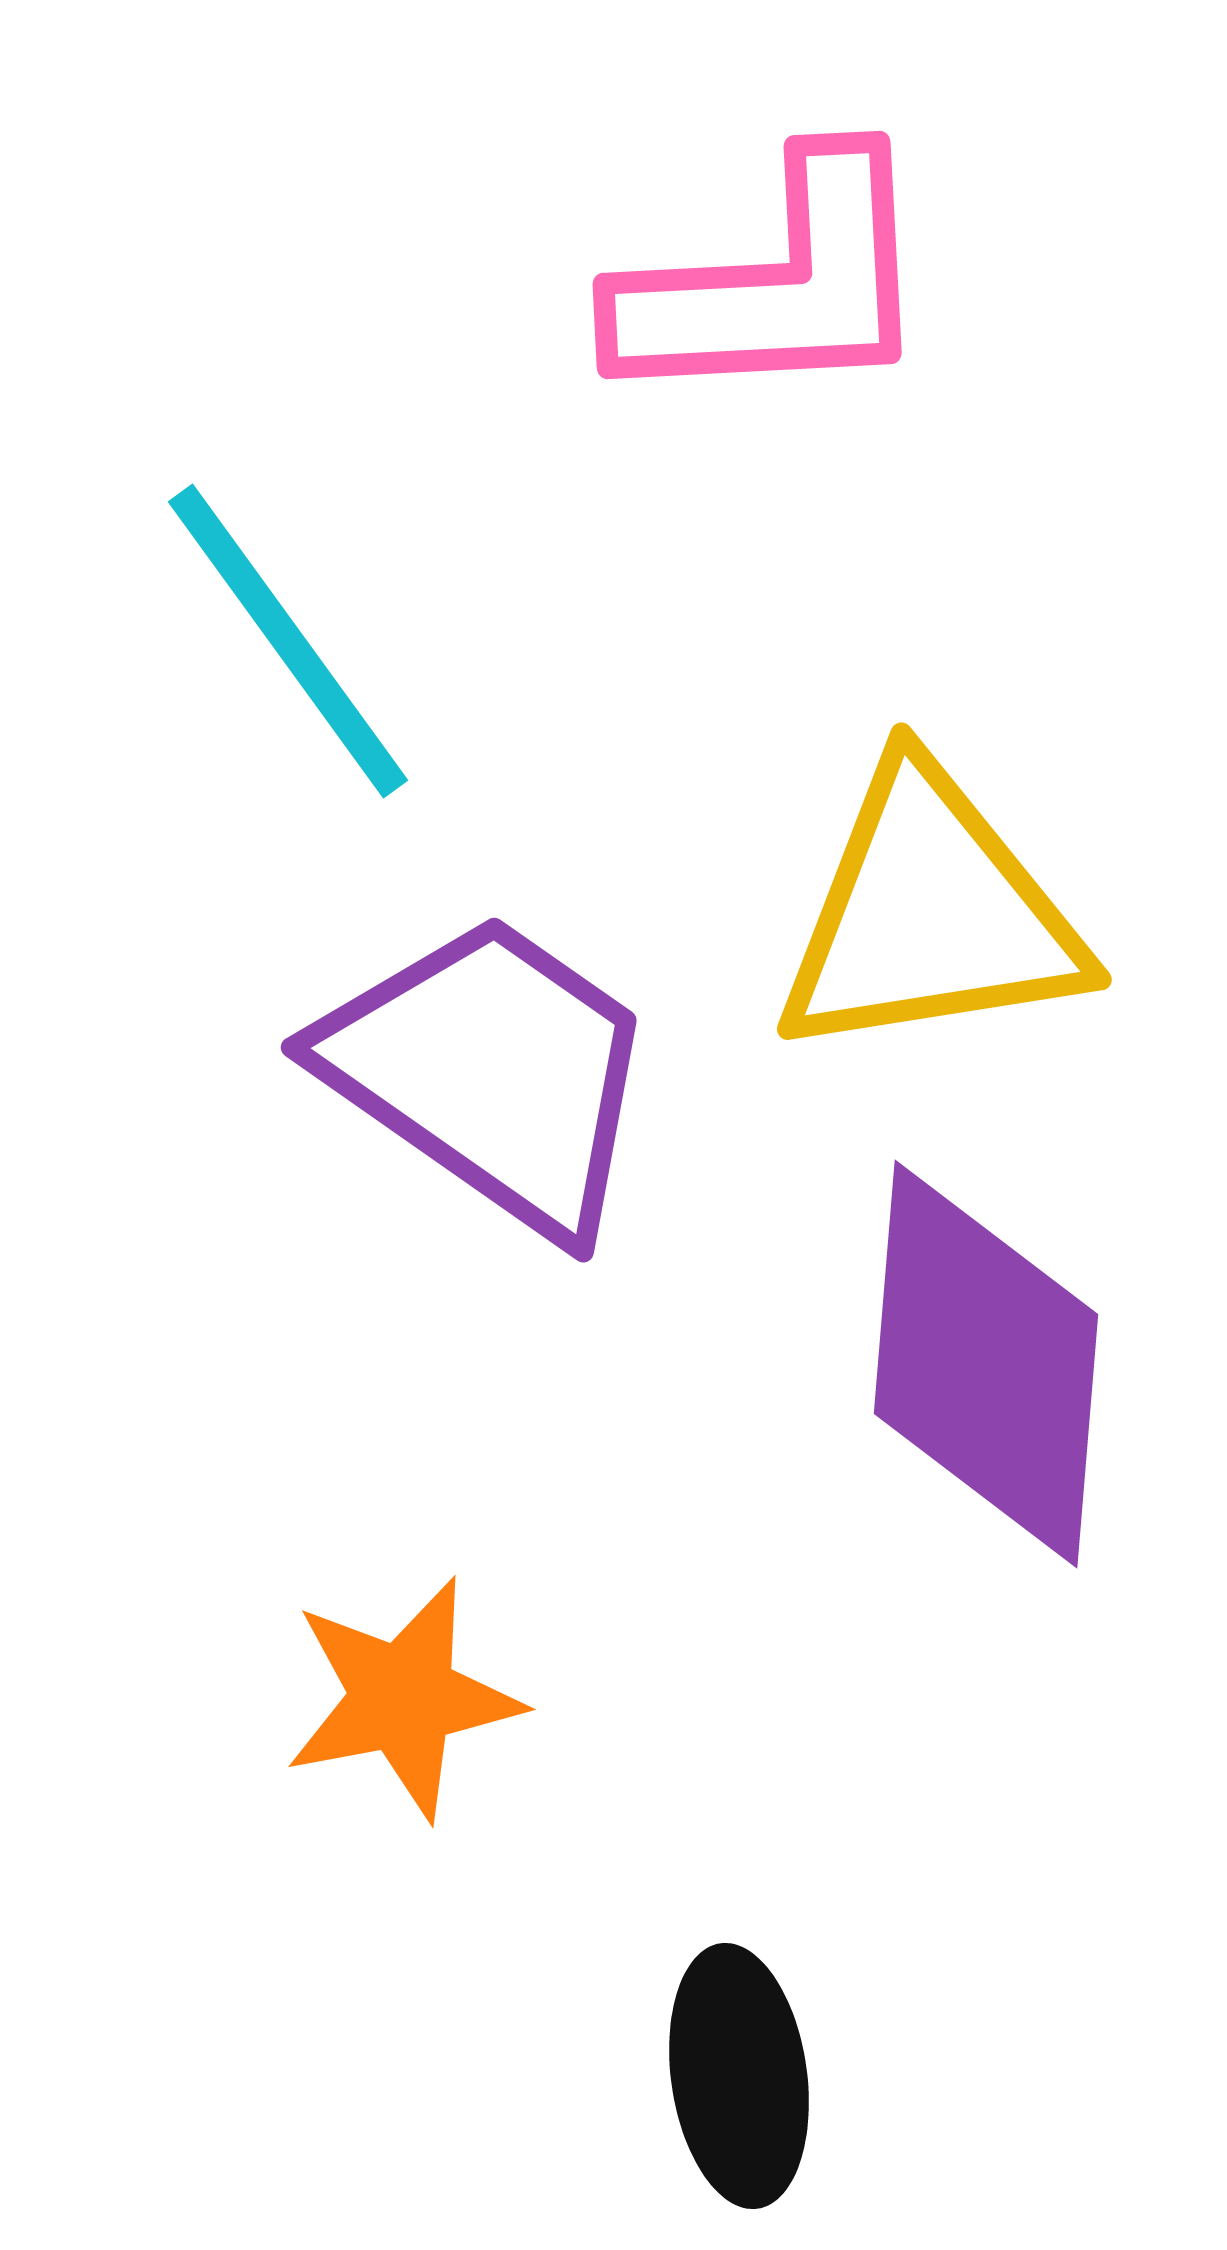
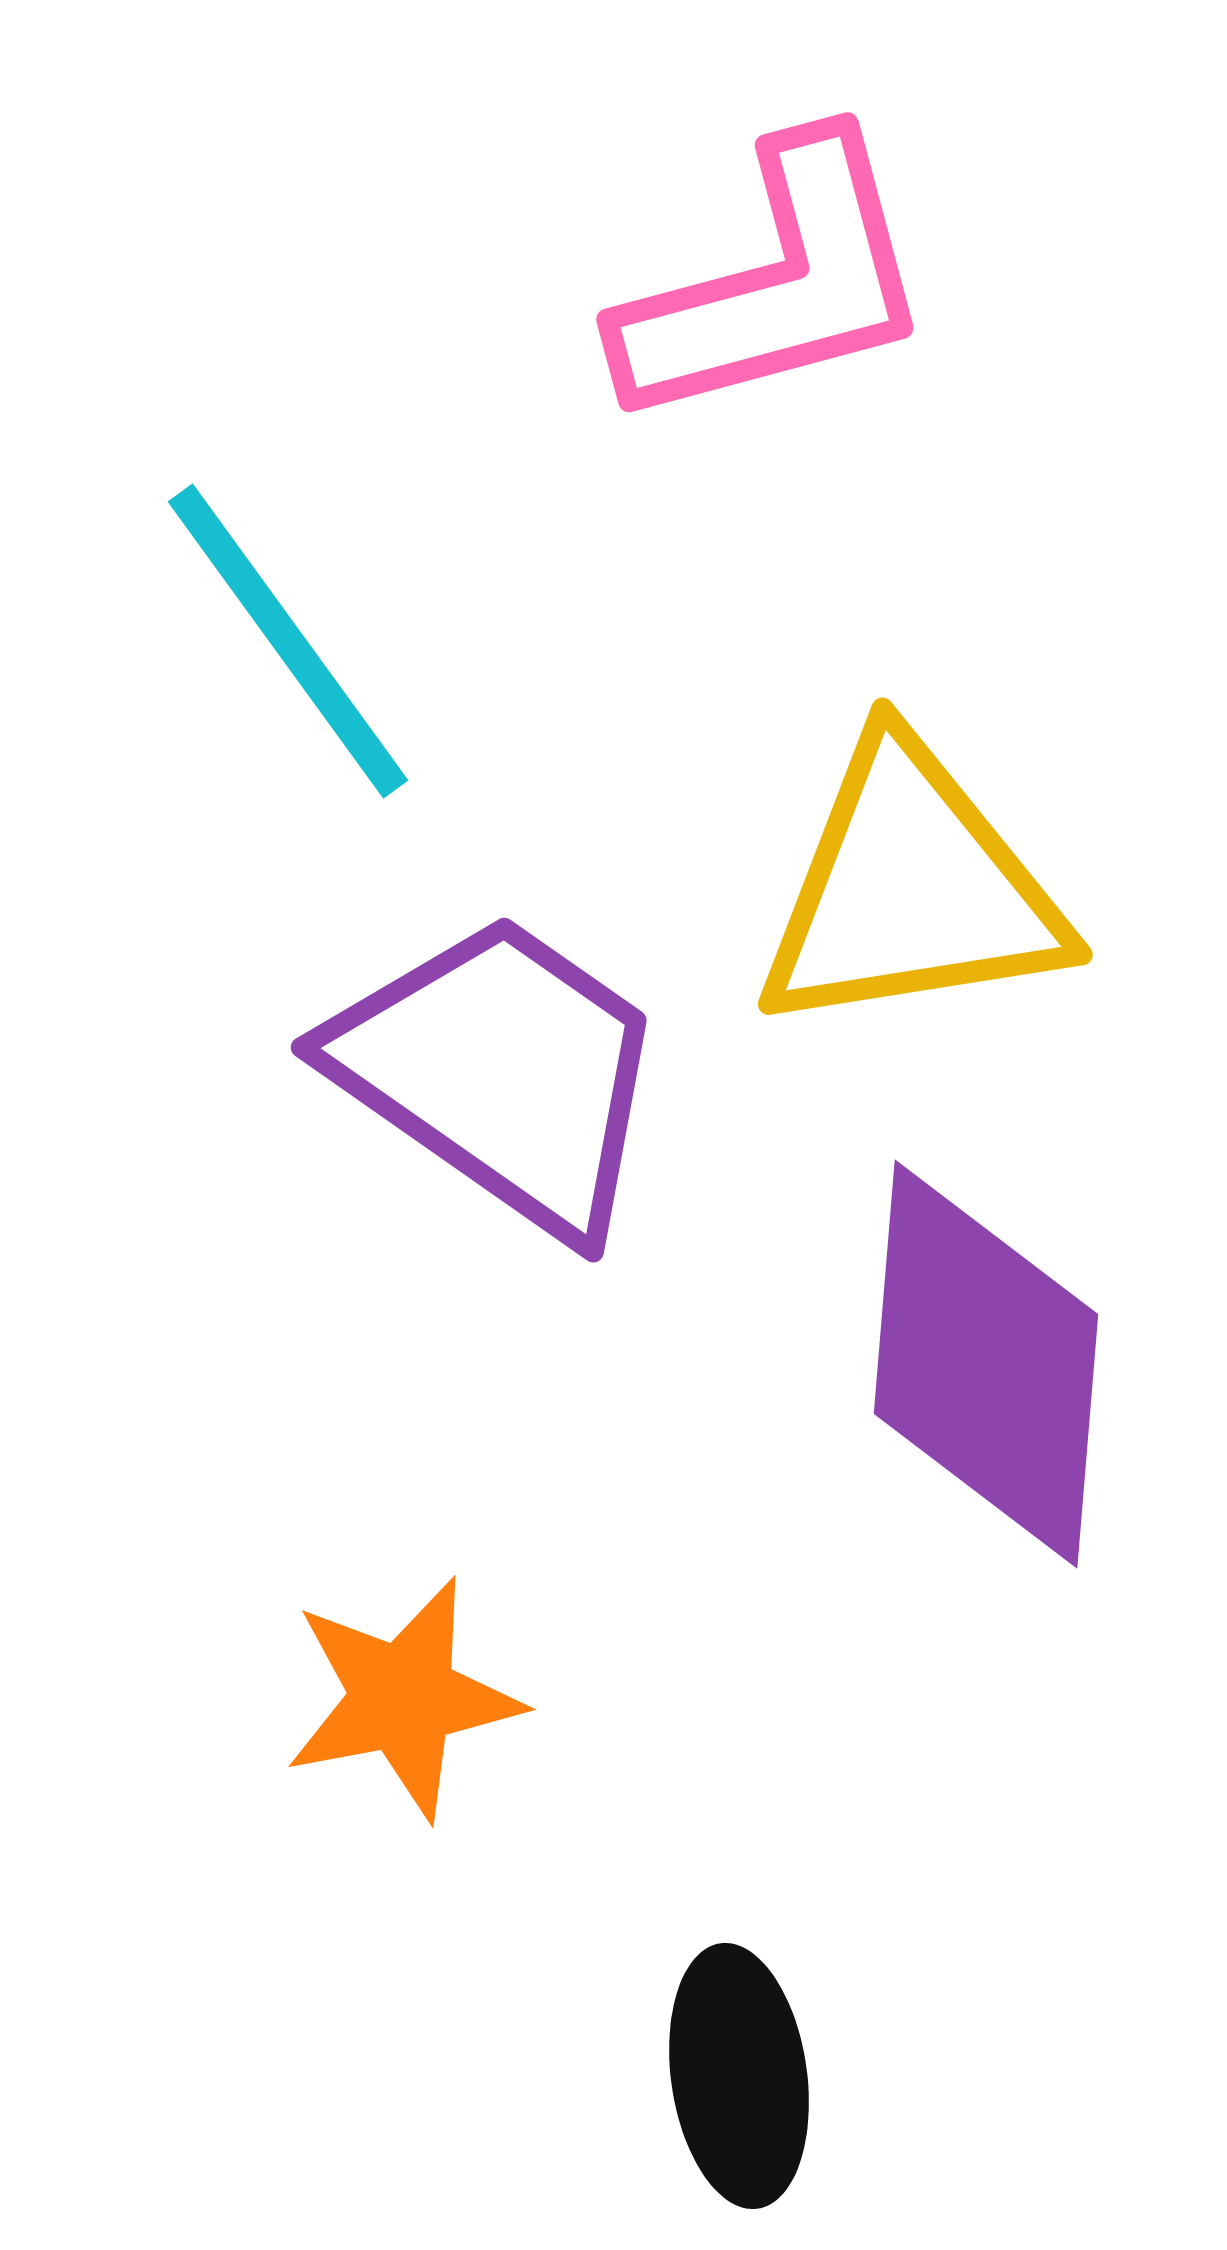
pink L-shape: rotated 12 degrees counterclockwise
yellow triangle: moved 19 px left, 25 px up
purple trapezoid: moved 10 px right
